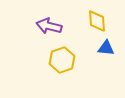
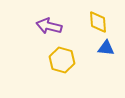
yellow diamond: moved 1 px right, 1 px down
yellow hexagon: rotated 25 degrees counterclockwise
